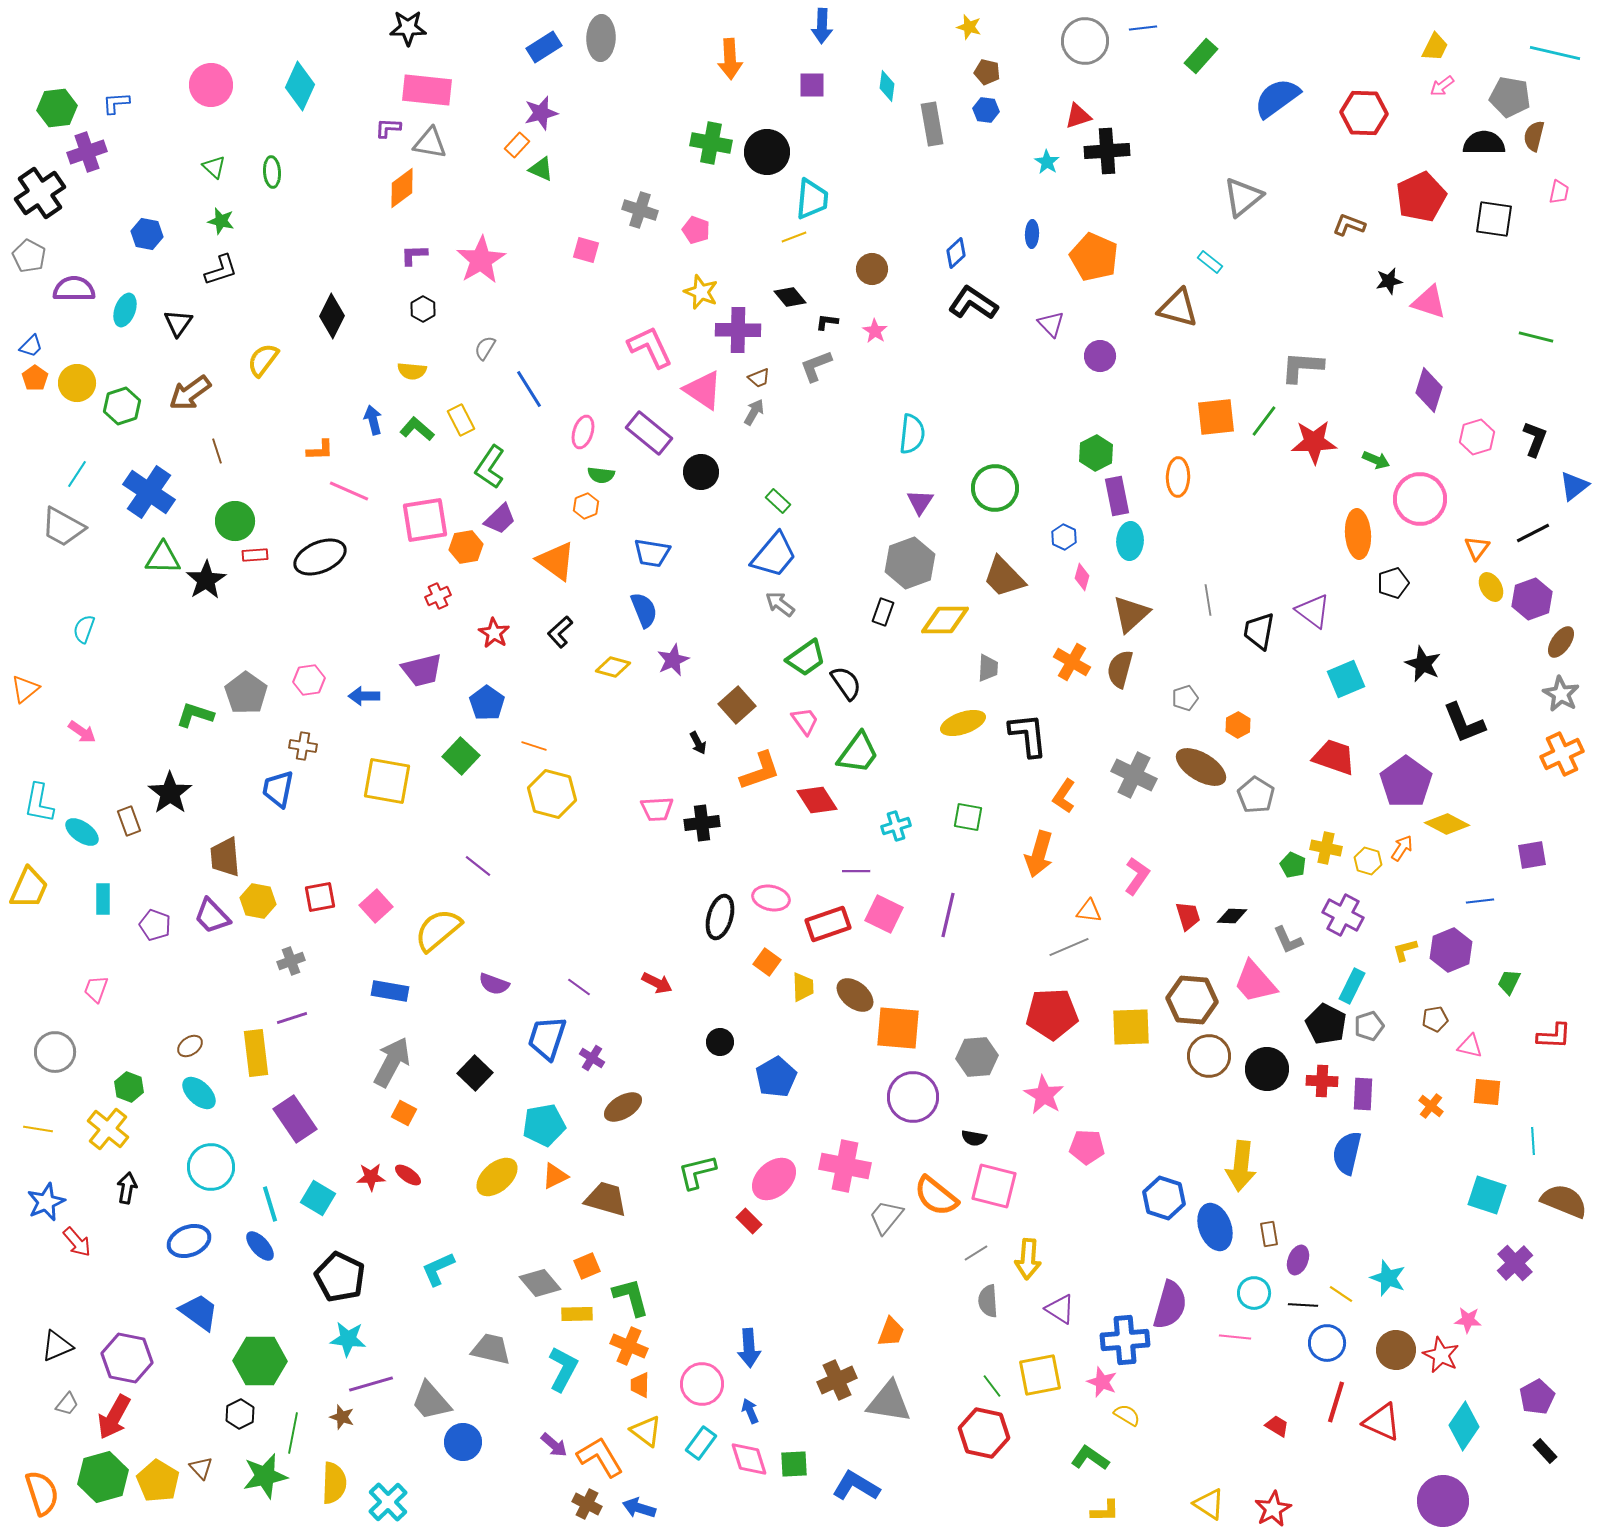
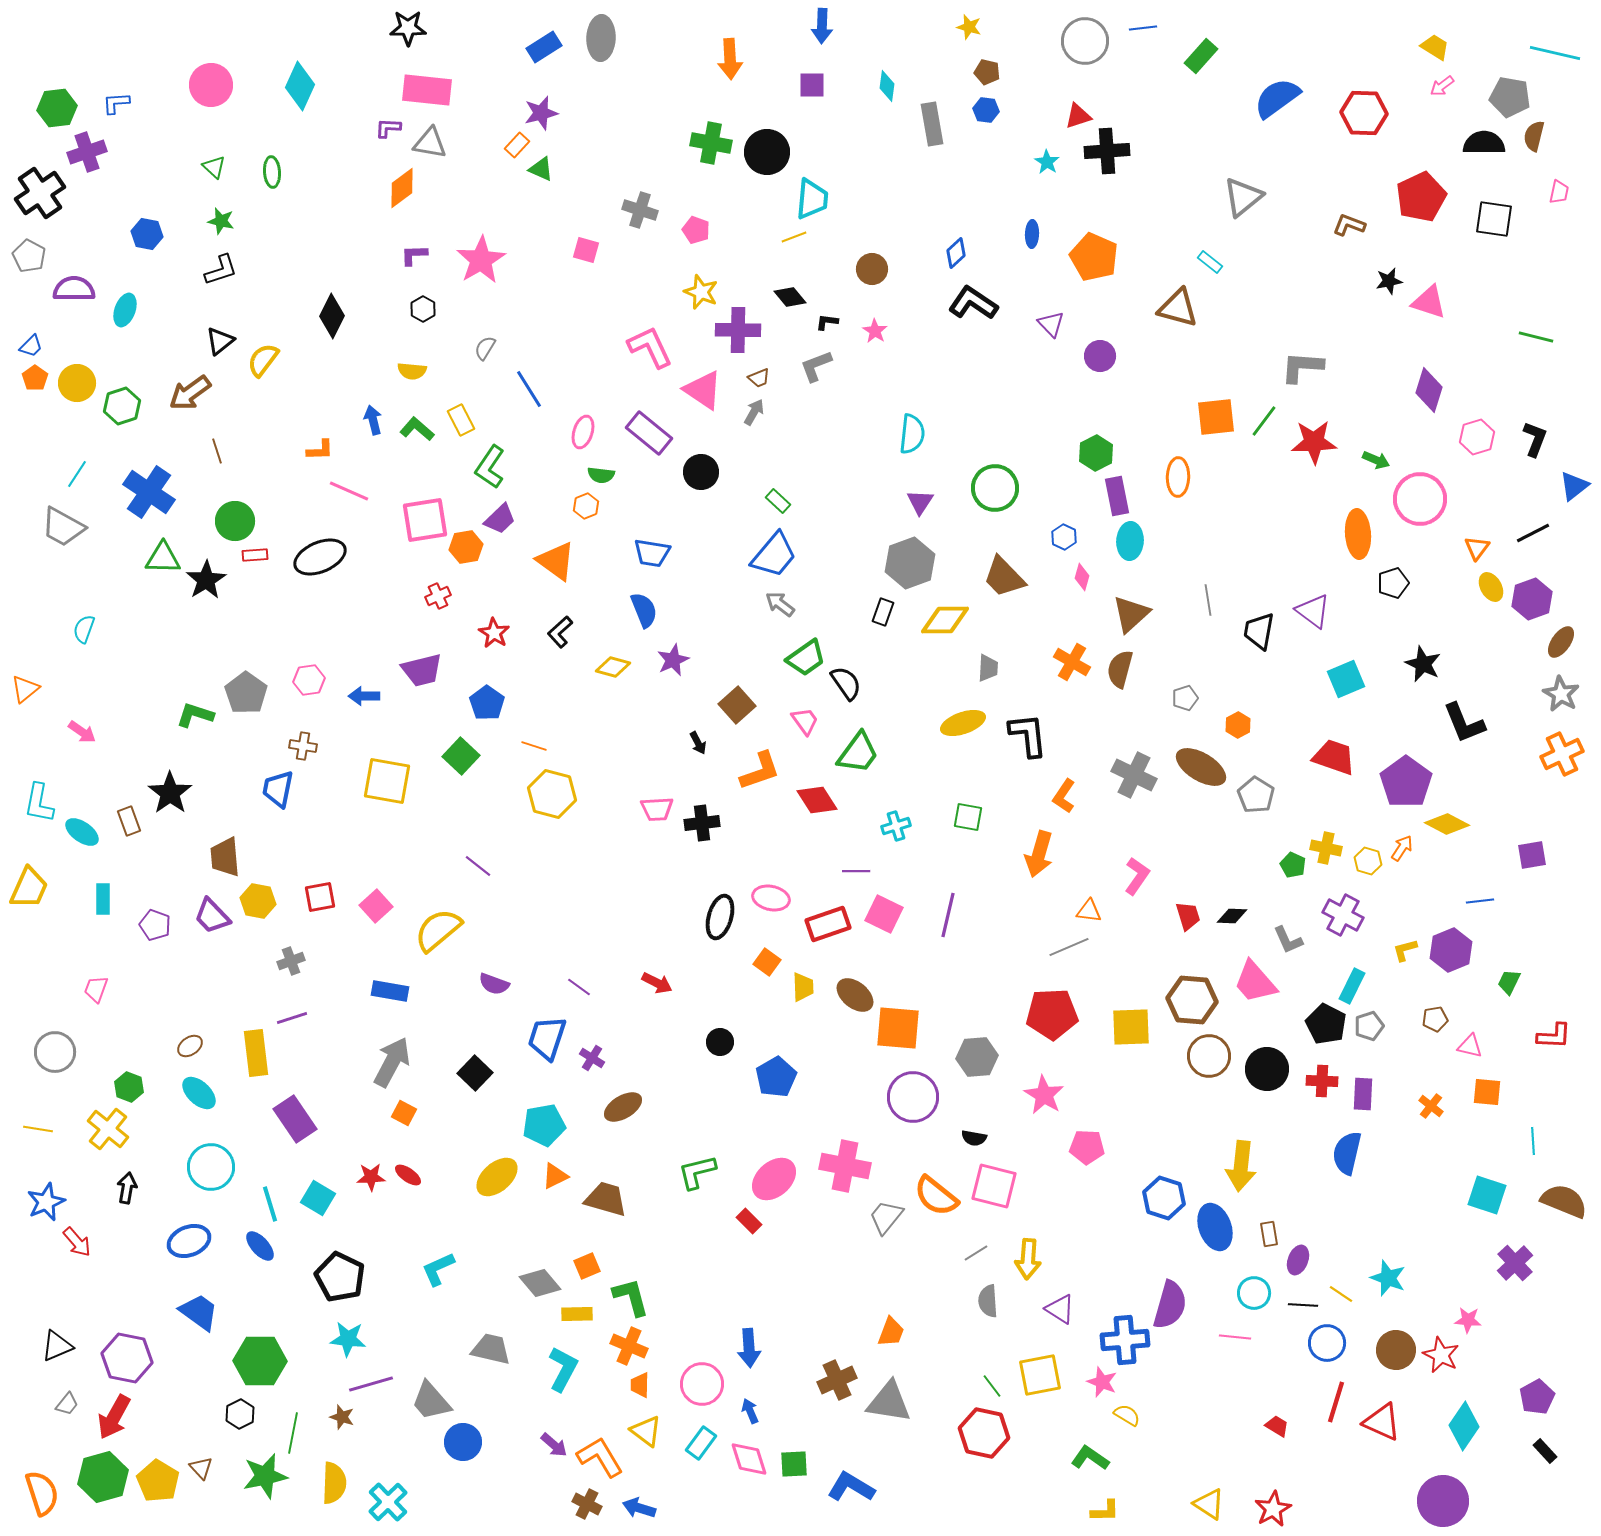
yellow trapezoid at (1435, 47): rotated 84 degrees counterclockwise
black triangle at (178, 323): moved 42 px right, 18 px down; rotated 16 degrees clockwise
blue L-shape at (856, 1486): moved 5 px left, 1 px down
